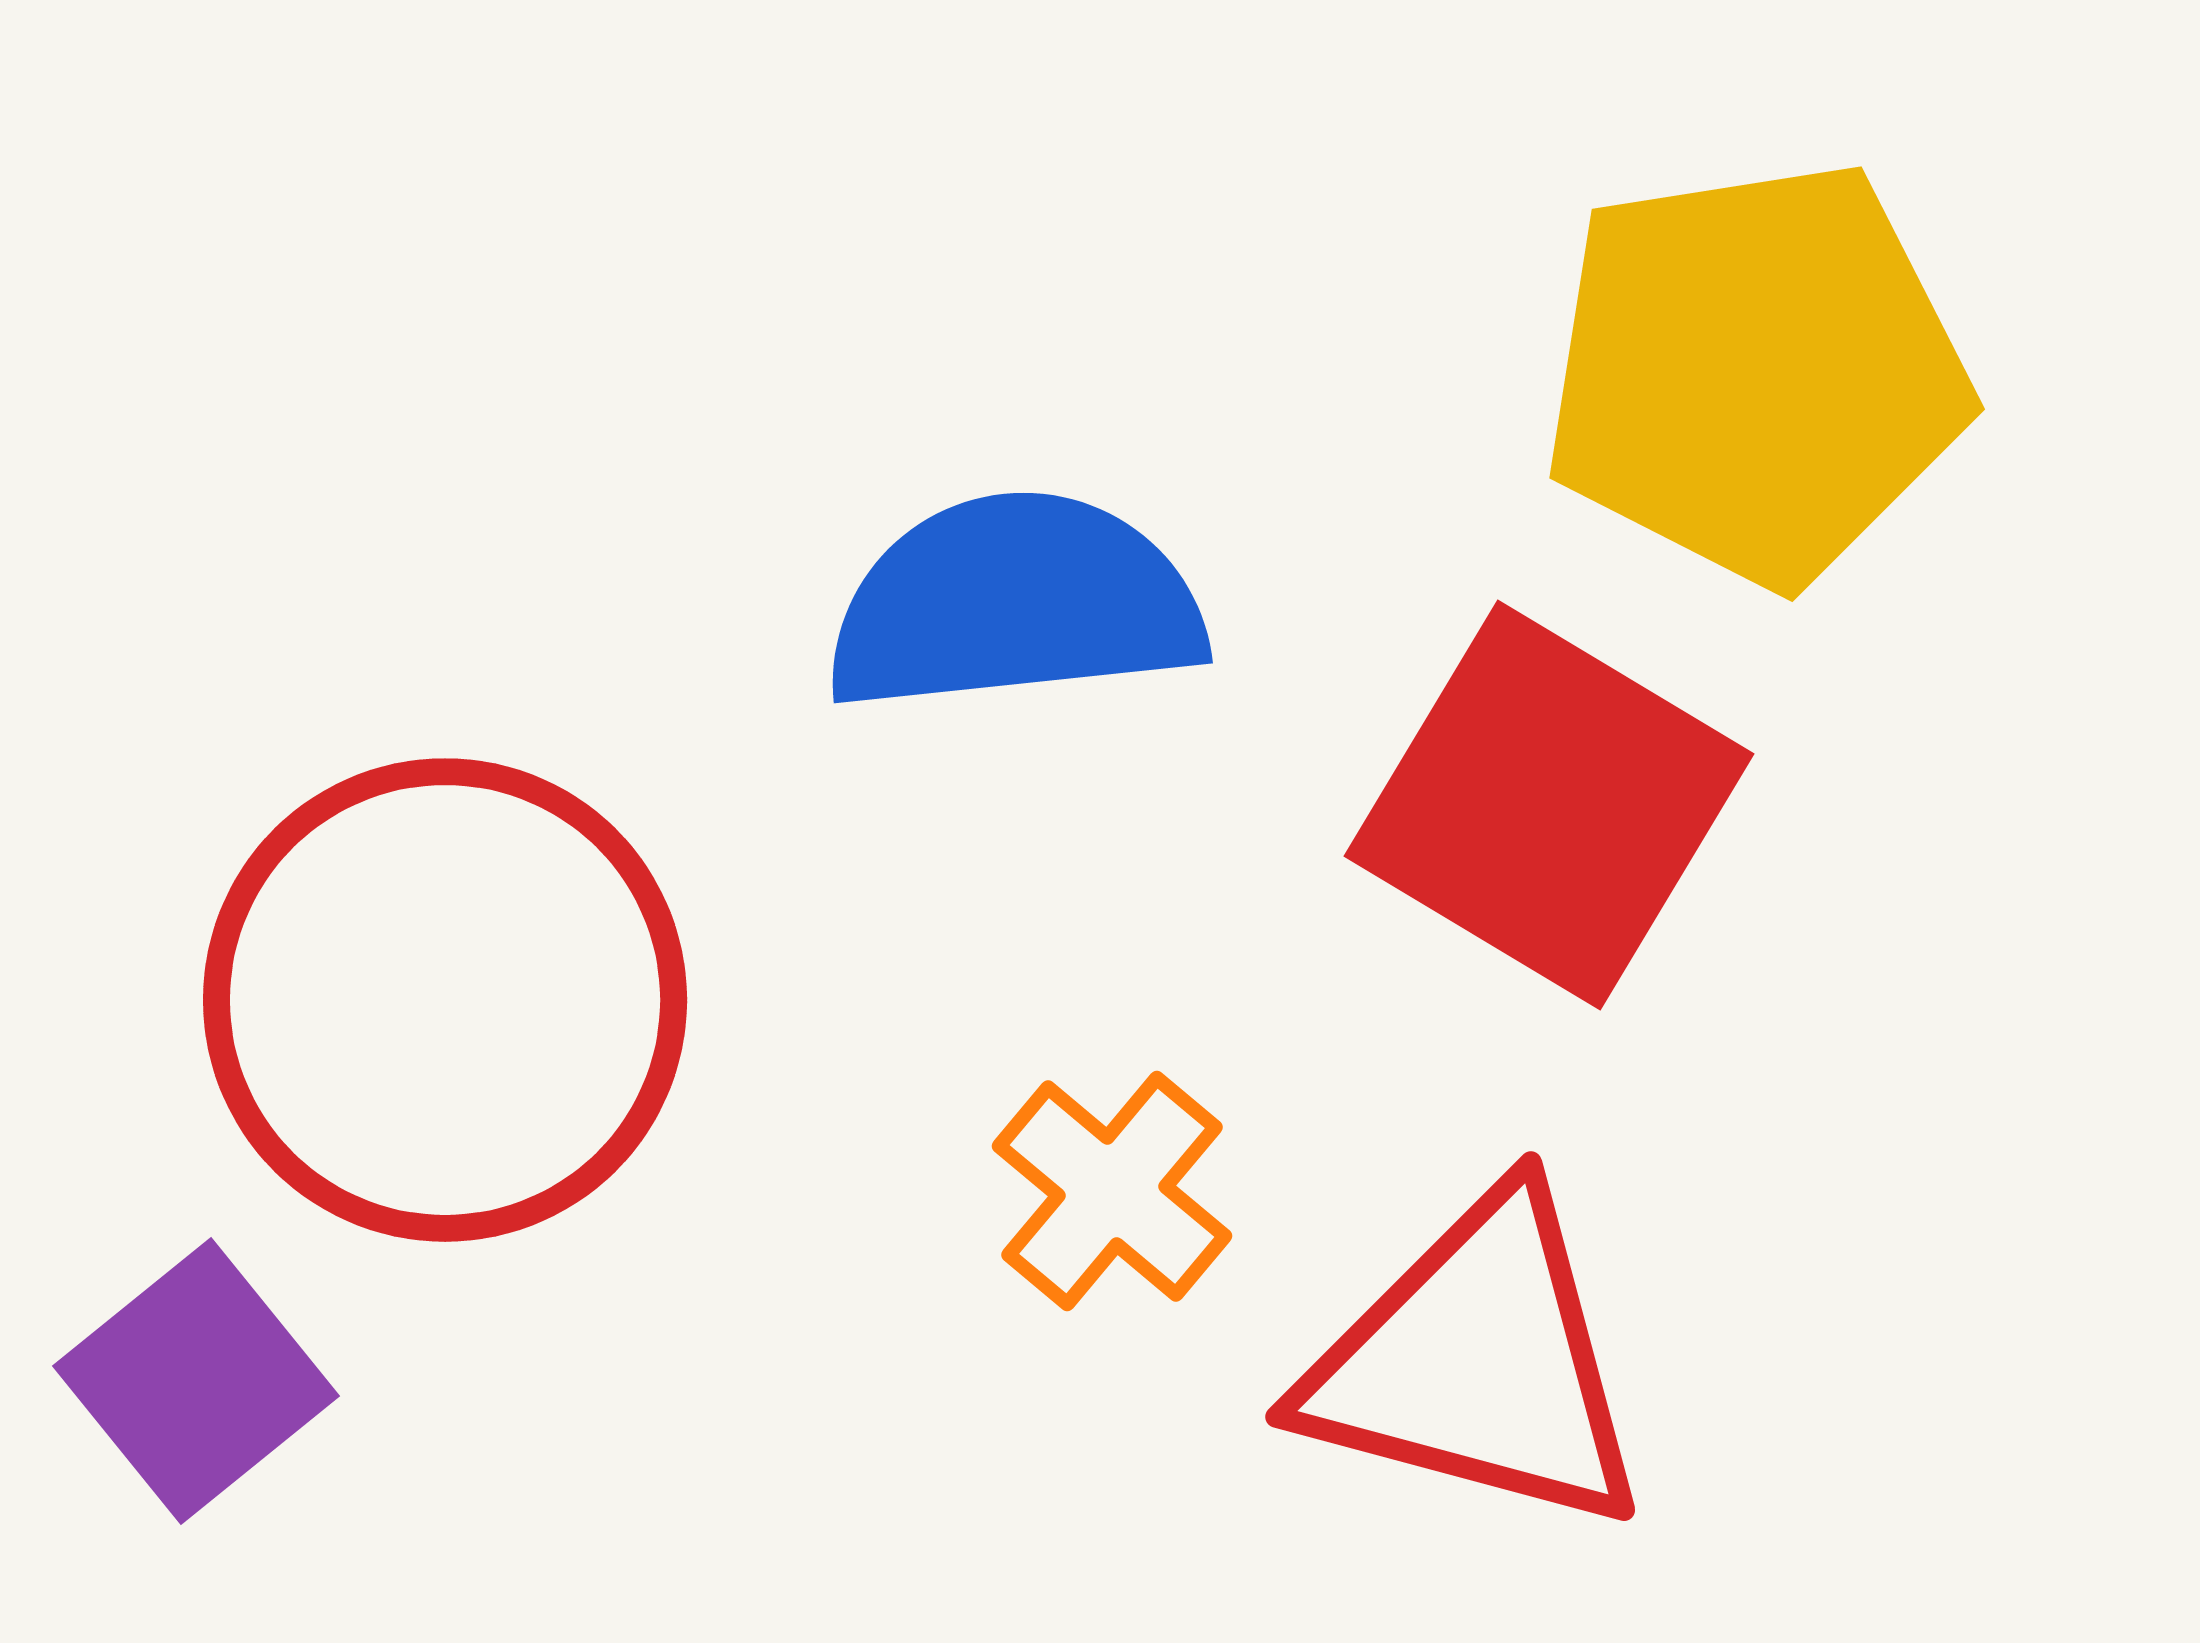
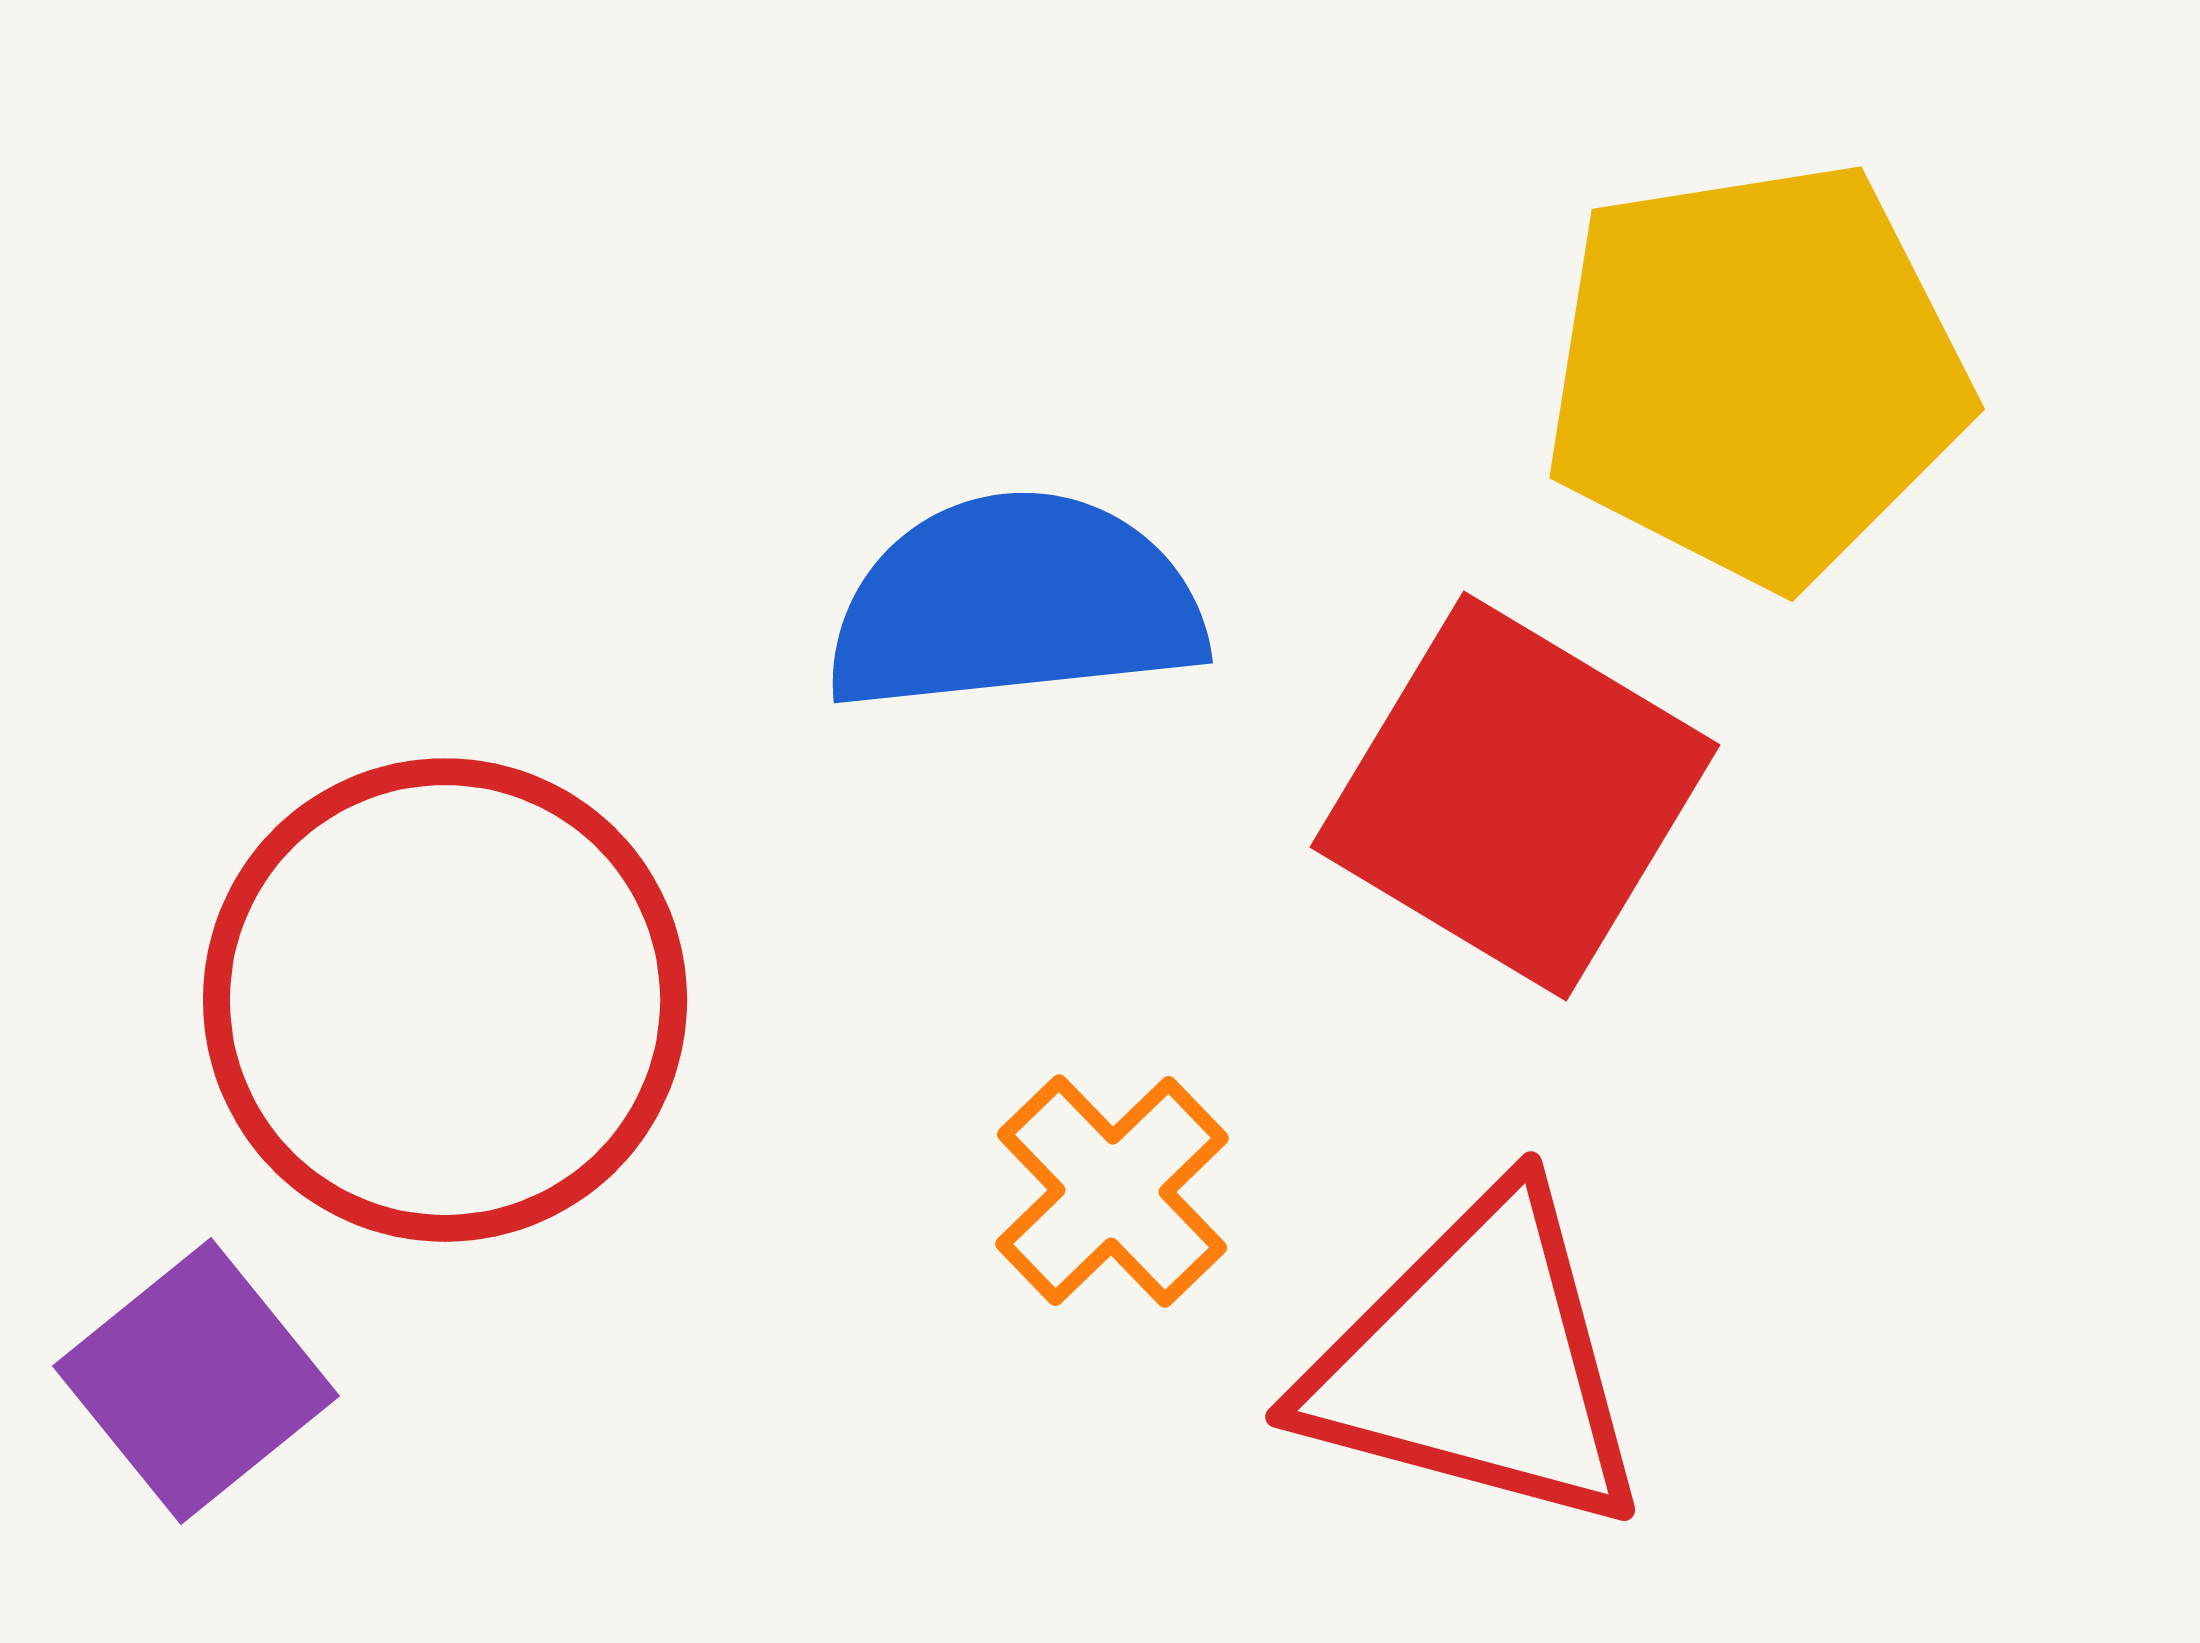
red square: moved 34 px left, 9 px up
orange cross: rotated 6 degrees clockwise
